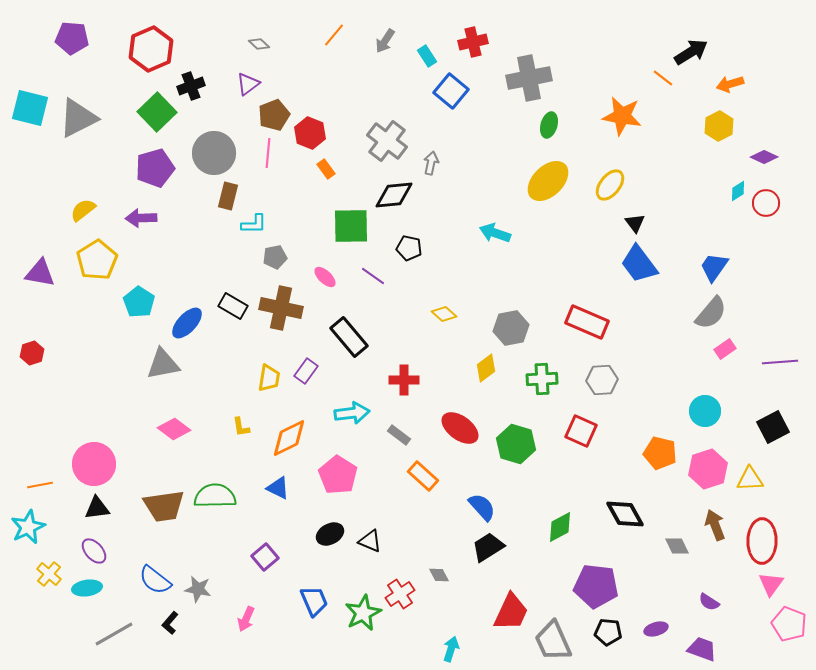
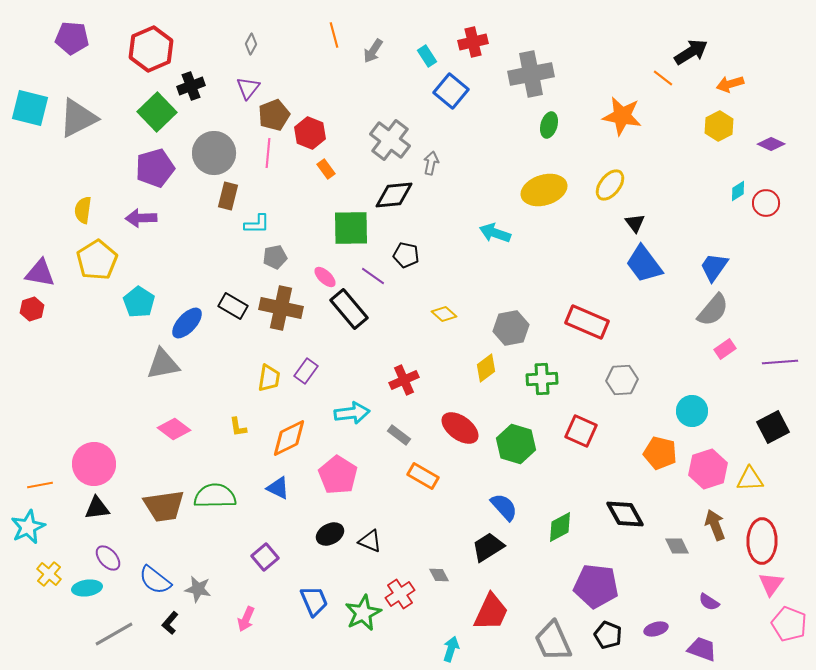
orange line at (334, 35): rotated 55 degrees counterclockwise
gray arrow at (385, 41): moved 12 px left, 10 px down
gray diamond at (259, 44): moved 8 px left; rotated 75 degrees clockwise
gray cross at (529, 78): moved 2 px right, 4 px up
purple triangle at (248, 84): moved 4 px down; rotated 15 degrees counterclockwise
gray cross at (387, 141): moved 3 px right, 1 px up
purple diamond at (764, 157): moved 7 px right, 13 px up
yellow ellipse at (548, 181): moved 4 px left, 9 px down; rotated 27 degrees clockwise
yellow semicircle at (83, 210): rotated 44 degrees counterclockwise
cyan L-shape at (254, 224): moved 3 px right
green square at (351, 226): moved 2 px down
black pentagon at (409, 248): moved 3 px left, 7 px down
blue trapezoid at (639, 264): moved 5 px right
gray semicircle at (711, 313): moved 2 px right, 3 px up
black rectangle at (349, 337): moved 28 px up
red hexagon at (32, 353): moved 44 px up
red cross at (404, 380): rotated 24 degrees counterclockwise
gray hexagon at (602, 380): moved 20 px right
cyan circle at (705, 411): moved 13 px left
yellow L-shape at (241, 427): moved 3 px left
orange rectangle at (423, 476): rotated 12 degrees counterclockwise
blue semicircle at (482, 507): moved 22 px right
purple ellipse at (94, 551): moved 14 px right, 7 px down
red trapezoid at (511, 612): moved 20 px left
black pentagon at (608, 632): moved 3 px down; rotated 16 degrees clockwise
